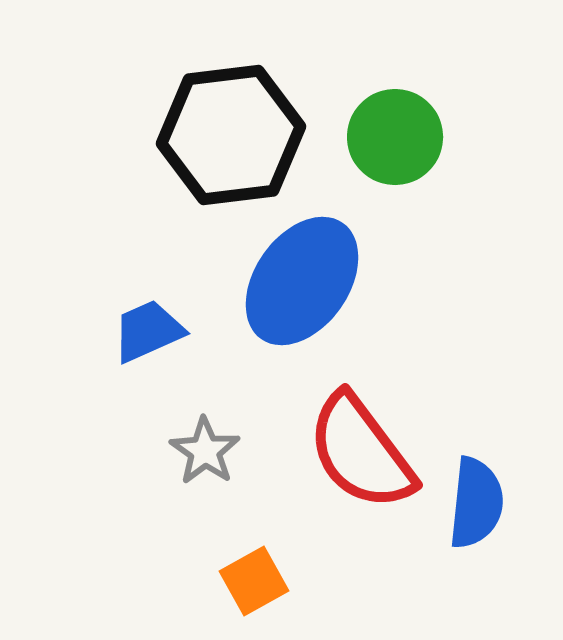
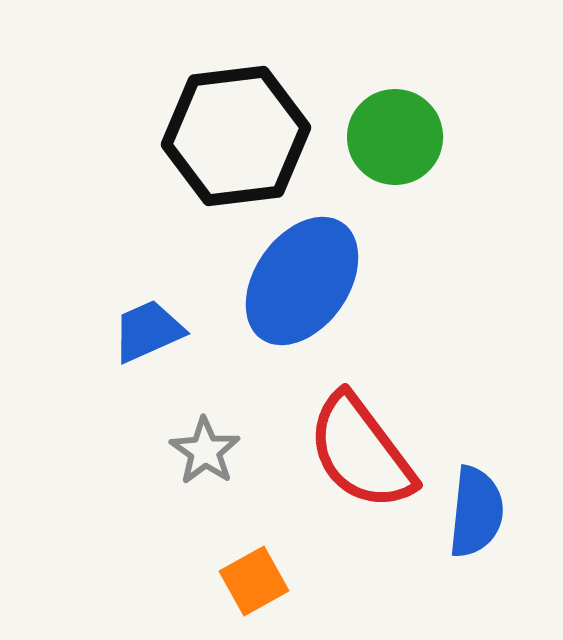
black hexagon: moved 5 px right, 1 px down
blue semicircle: moved 9 px down
